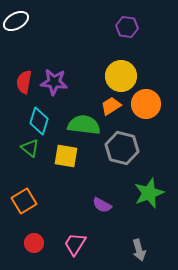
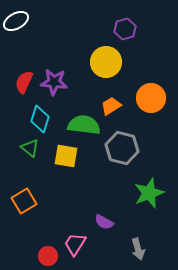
purple hexagon: moved 2 px left, 2 px down; rotated 25 degrees counterclockwise
yellow circle: moved 15 px left, 14 px up
red semicircle: rotated 15 degrees clockwise
orange circle: moved 5 px right, 6 px up
cyan diamond: moved 1 px right, 2 px up
purple semicircle: moved 2 px right, 17 px down
red circle: moved 14 px right, 13 px down
gray arrow: moved 1 px left, 1 px up
